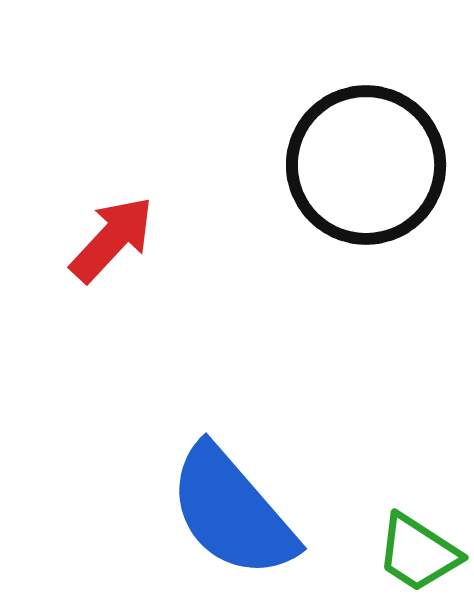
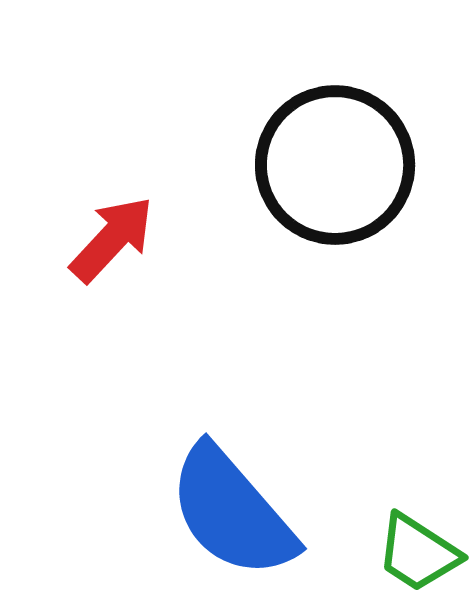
black circle: moved 31 px left
